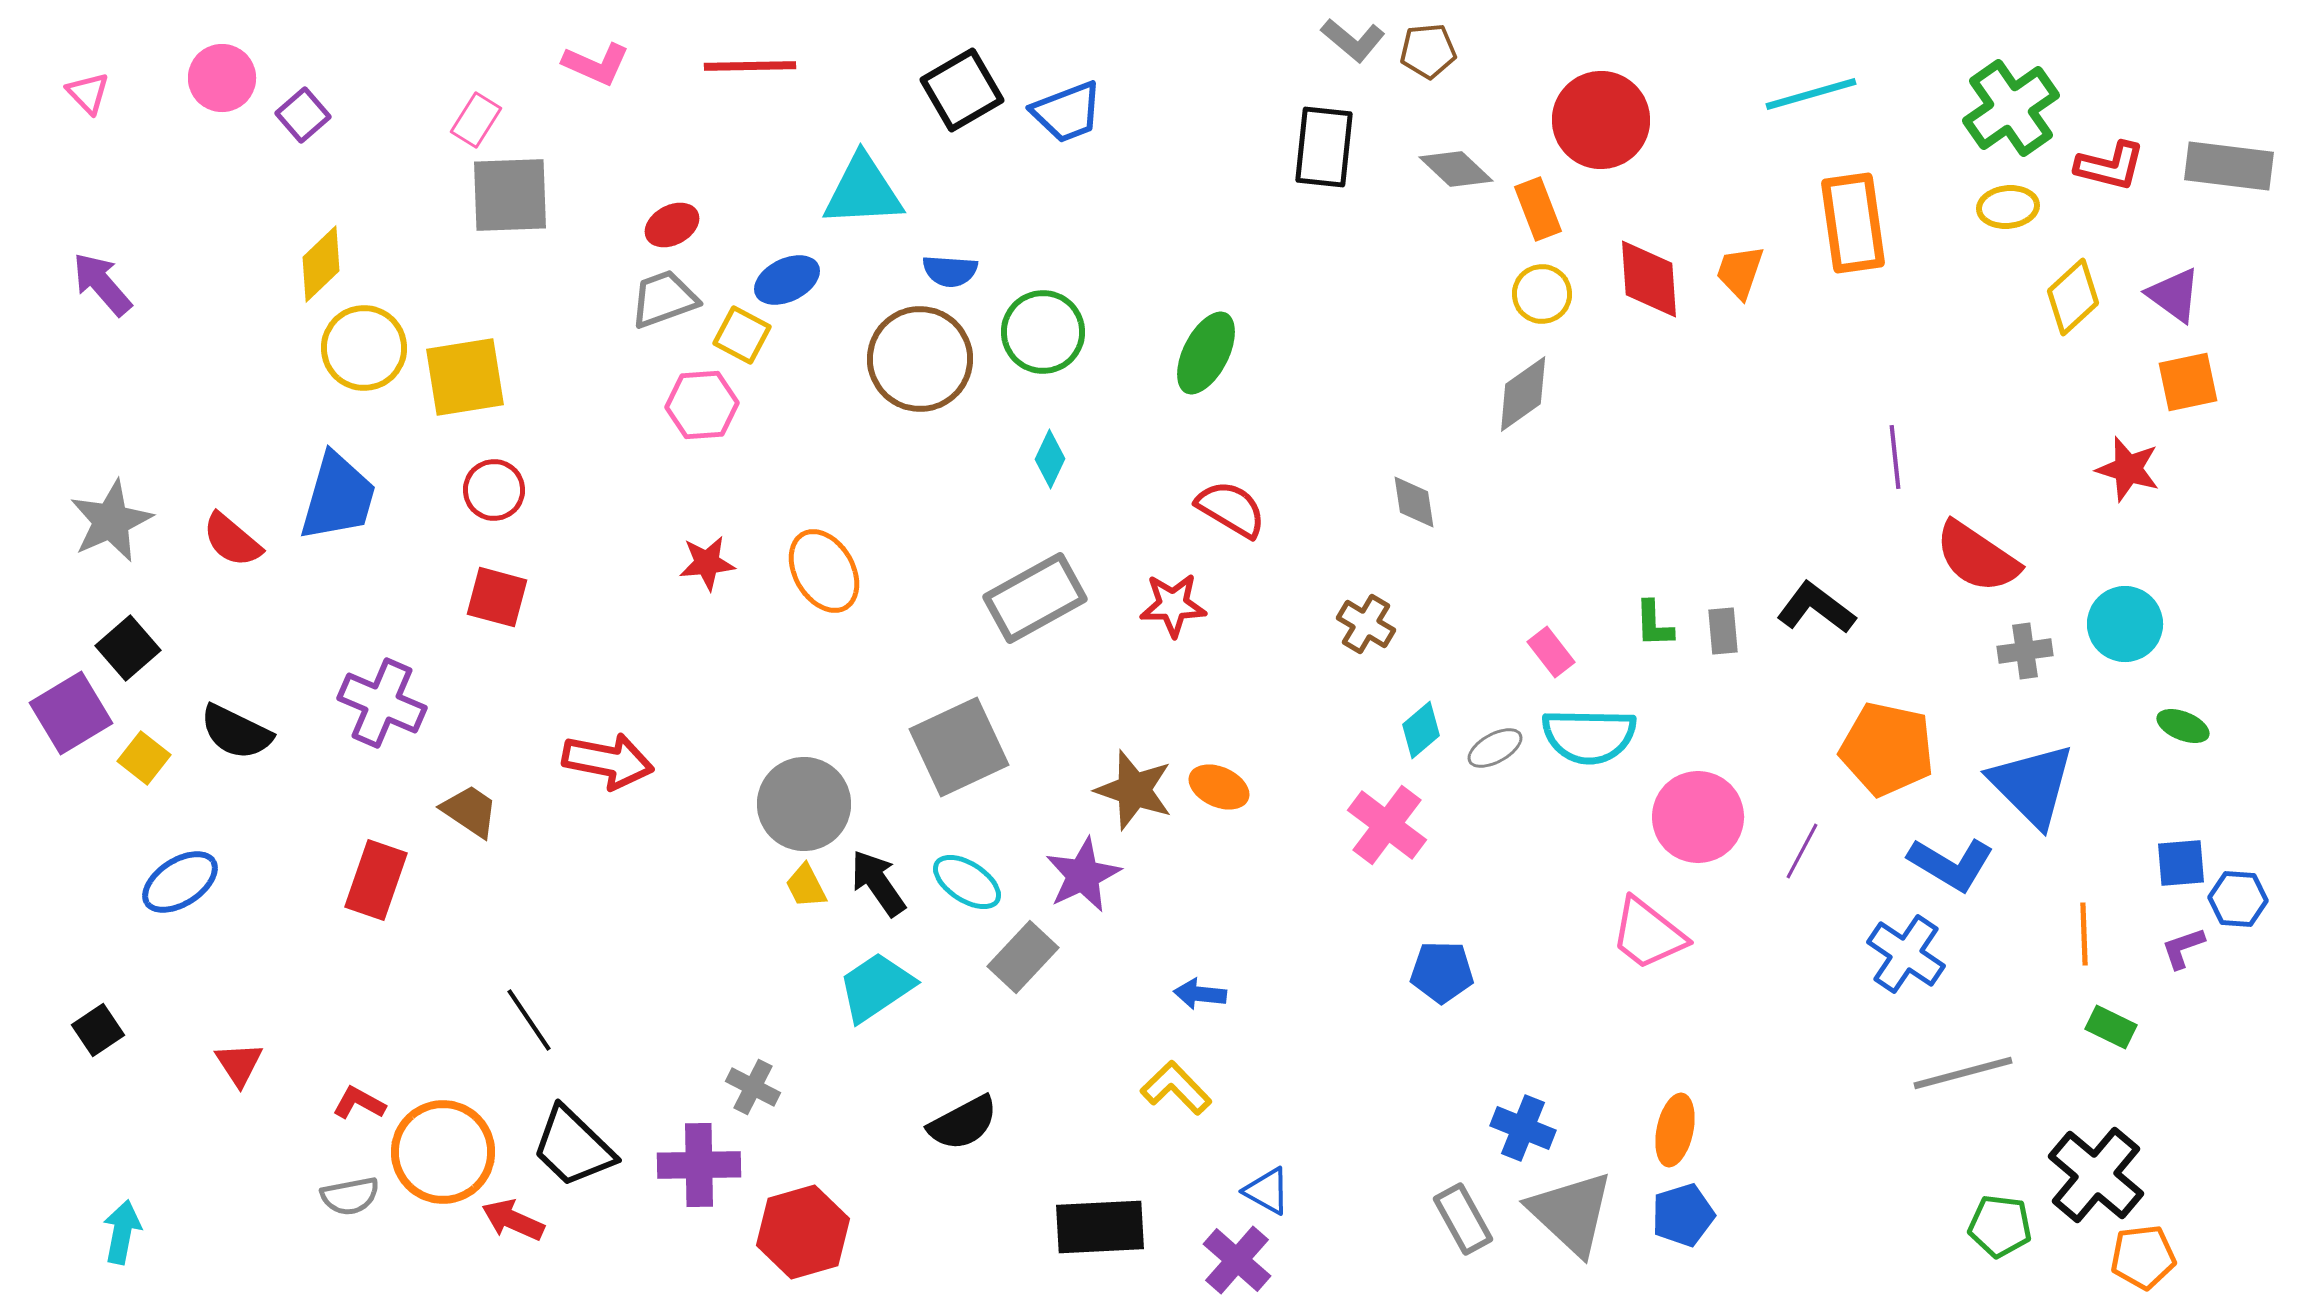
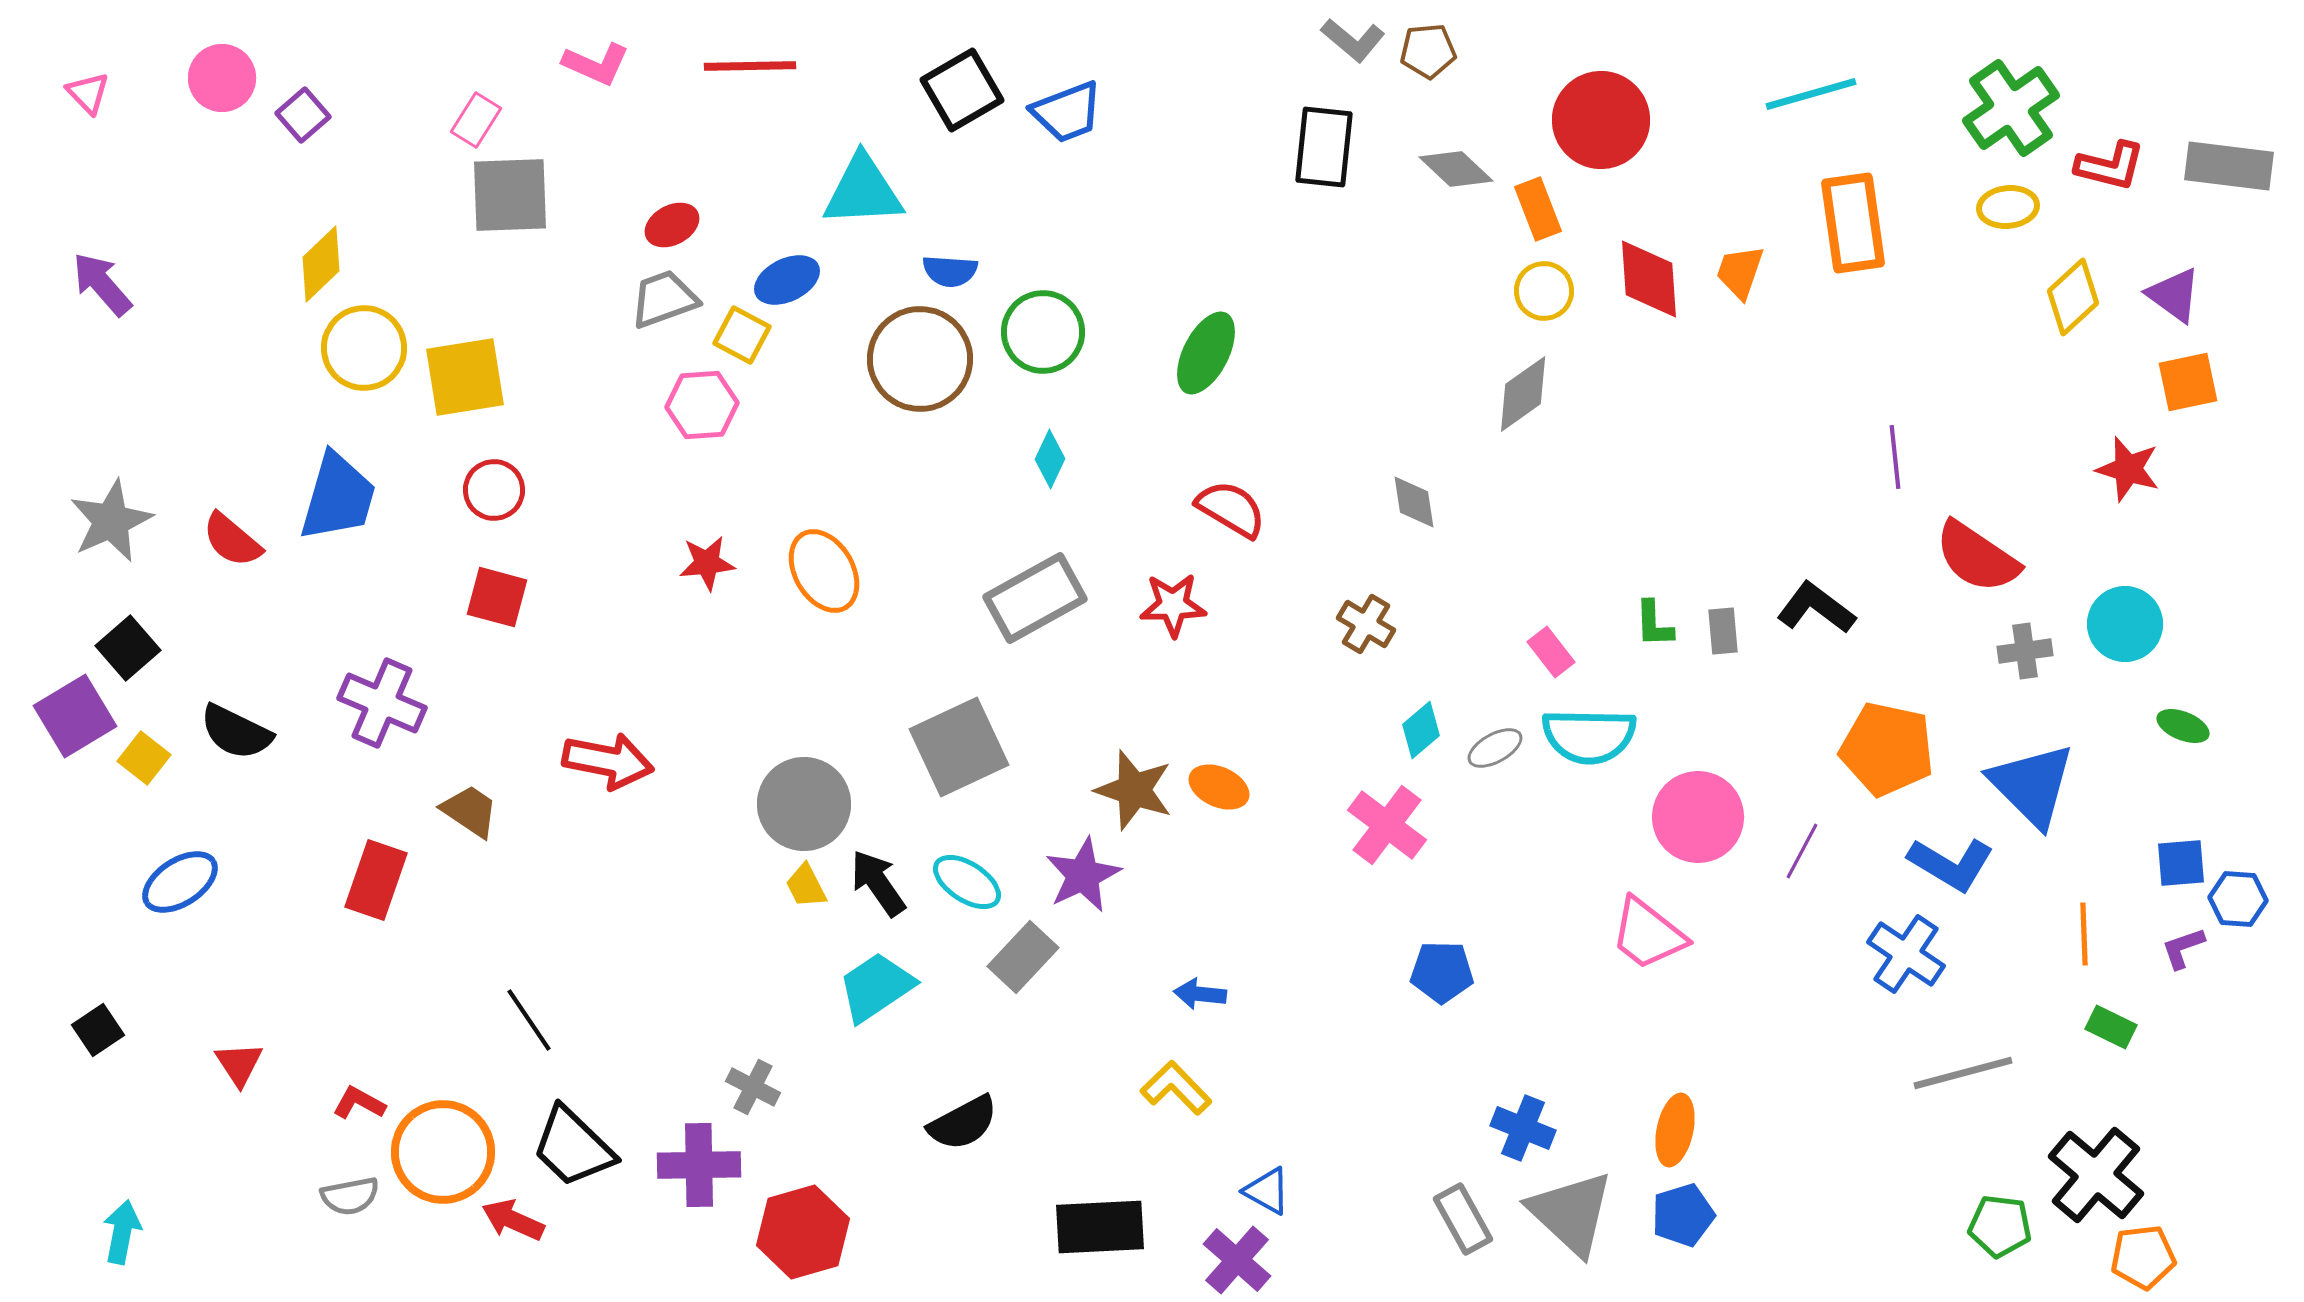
yellow circle at (1542, 294): moved 2 px right, 3 px up
purple square at (71, 713): moved 4 px right, 3 px down
